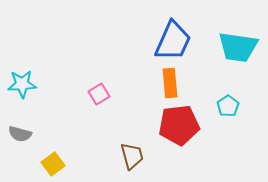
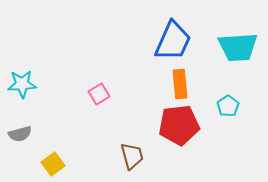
cyan trapezoid: rotated 12 degrees counterclockwise
orange rectangle: moved 10 px right, 1 px down
gray semicircle: rotated 30 degrees counterclockwise
